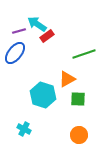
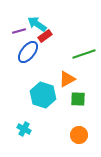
red rectangle: moved 2 px left
blue ellipse: moved 13 px right, 1 px up
